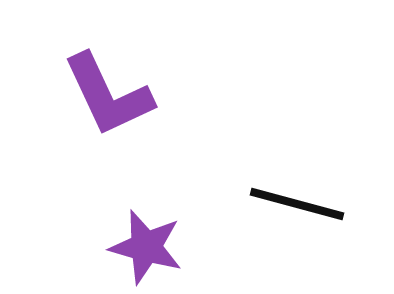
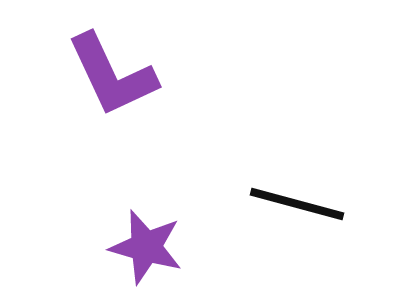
purple L-shape: moved 4 px right, 20 px up
